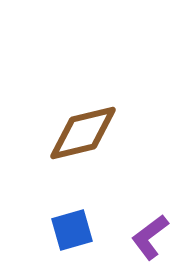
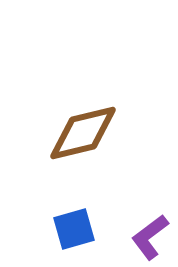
blue square: moved 2 px right, 1 px up
